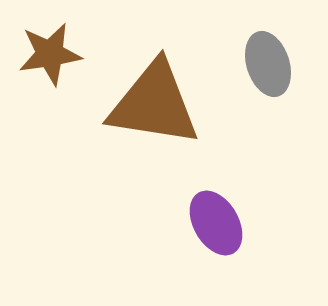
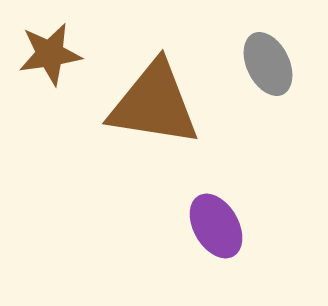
gray ellipse: rotated 8 degrees counterclockwise
purple ellipse: moved 3 px down
